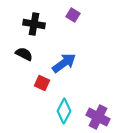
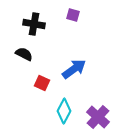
purple square: rotated 16 degrees counterclockwise
blue arrow: moved 10 px right, 6 px down
purple cross: rotated 15 degrees clockwise
